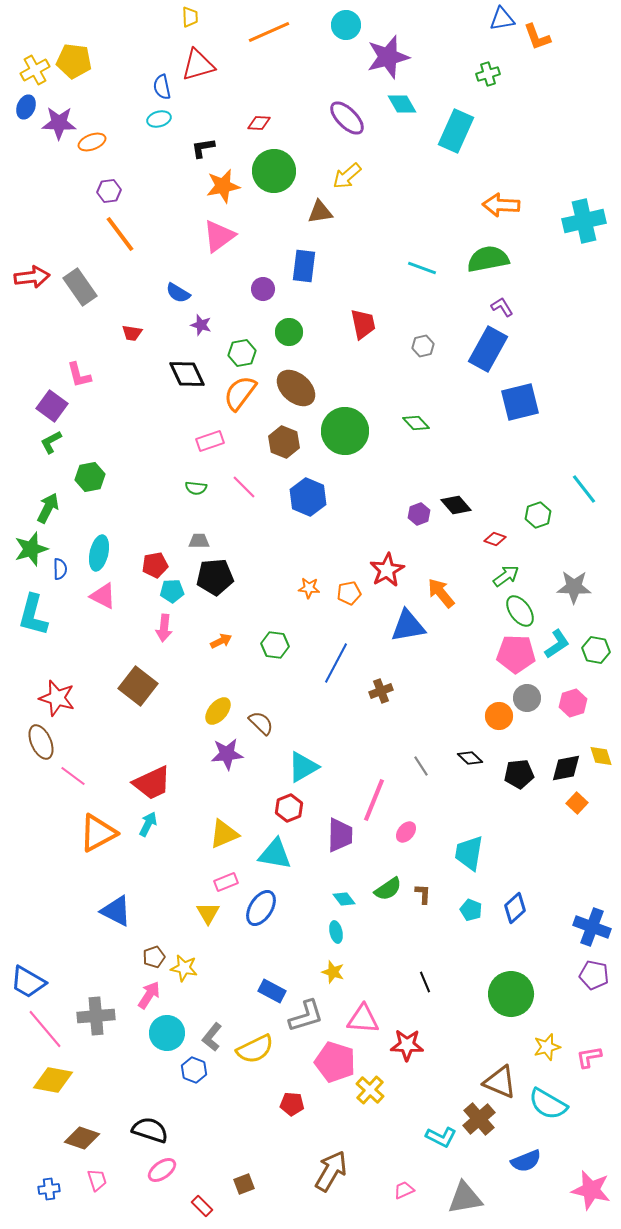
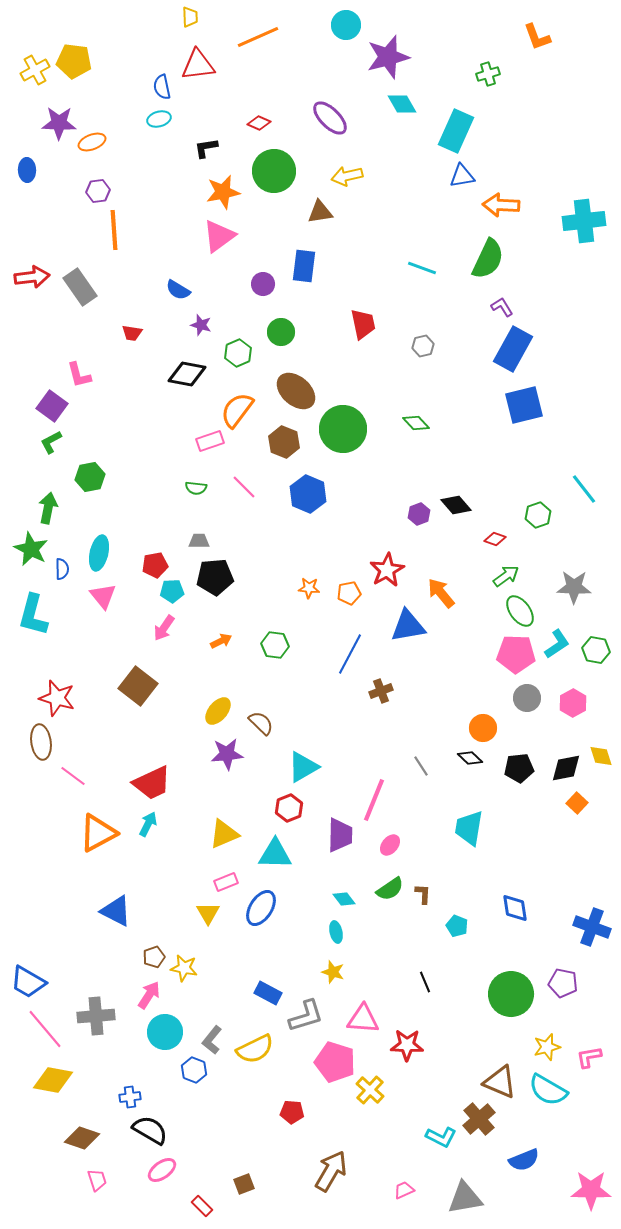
blue triangle at (502, 19): moved 40 px left, 157 px down
orange line at (269, 32): moved 11 px left, 5 px down
red triangle at (198, 65): rotated 9 degrees clockwise
blue ellipse at (26, 107): moved 1 px right, 63 px down; rotated 25 degrees counterclockwise
purple ellipse at (347, 118): moved 17 px left
red diamond at (259, 123): rotated 20 degrees clockwise
black L-shape at (203, 148): moved 3 px right
yellow arrow at (347, 176): rotated 28 degrees clockwise
orange star at (223, 186): moved 6 px down
purple hexagon at (109, 191): moved 11 px left
cyan cross at (584, 221): rotated 6 degrees clockwise
orange line at (120, 234): moved 6 px left, 4 px up; rotated 33 degrees clockwise
green semicircle at (488, 259): rotated 126 degrees clockwise
purple circle at (263, 289): moved 5 px up
blue semicircle at (178, 293): moved 3 px up
green circle at (289, 332): moved 8 px left
blue rectangle at (488, 349): moved 25 px right
green hexagon at (242, 353): moved 4 px left; rotated 12 degrees counterclockwise
black diamond at (187, 374): rotated 54 degrees counterclockwise
brown ellipse at (296, 388): moved 3 px down
orange semicircle at (240, 393): moved 3 px left, 17 px down
blue square at (520, 402): moved 4 px right, 3 px down
green circle at (345, 431): moved 2 px left, 2 px up
blue hexagon at (308, 497): moved 3 px up
green arrow at (48, 508): rotated 16 degrees counterclockwise
green star at (31, 549): rotated 28 degrees counterclockwise
blue semicircle at (60, 569): moved 2 px right
pink triangle at (103, 596): rotated 24 degrees clockwise
pink arrow at (164, 628): rotated 28 degrees clockwise
blue line at (336, 663): moved 14 px right, 9 px up
pink hexagon at (573, 703): rotated 12 degrees counterclockwise
orange circle at (499, 716): moved 16 px left, 12 px down
brown ellipse at (41, 742): rotated 16 degrees clockwise
black pentagon at (519, 774): moved 6 px up
pink ellipse at (406, 832): moved 16 px left, 13 px down
cyan trapezoid at (469, 853): moved 25 px up
cyan triangle at (275, 854): rotated 9 degrees counterclockwise
green semicircle at (388, 889): moved 2 px right
blue diamond at (515, 908): rotated 56 degrees counterclockwise
cyan pentagon at (471, 910): moved 14 px left, 16 px down
purple pentagon at (594, 975): moved 31 px left, 8 px down
blue rectangle at (272, 991): moved 4 px left, 2 px down
cyan circle at (167, 1033): moved 2 px left, 1 px up
gray L-shape at (212, 1037): moved 3 px down
red pentagon at (292, 1104): moved 8 px down
cyan semicircle at (548, 1104): moved 14 px up
black semicircle at (150, 1130): rotated 12 degrees clockwise
blue semicircle at (526, 1161): moved 2 px left, 1 px up
blue cross at (49, 1189): moved 81 px right, 92 px up
pink star at (591, 1190): rotated 12 degrees counterclockwise
